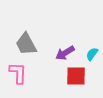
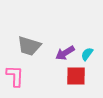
gray trapezoid: moved 3 px right, 2 px down; rotated 45 degrees counterclockwise
cyan semicircle: moved 5 px left
pink L-shape: moved 3 px left, 3 px down
